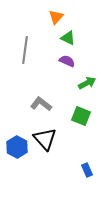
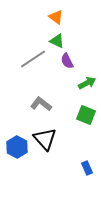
orange triangle: rotated 35 degrees counterclockwise
green triangle: moved 11 px left, 3 px down
gray line: moved 8 px right, 9 px down; rotated 48 degrees clockwise
purple semicircle: rotated 140 degrees counterclockwise
green square: moved 5 px right, 1 px up
blue rectangle: moved 2 px up
